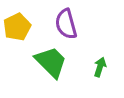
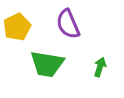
purple semicircle: moved 2 px right; rotated 8 degrees counterclockwise
green trapezoid: moved 4 px left, 2 px down; rotated 144 degrees clockwise
